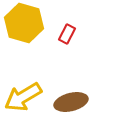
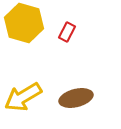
red rectangle: moved 2 px up
brown ellipse: moved 5 px right, 4 px up
